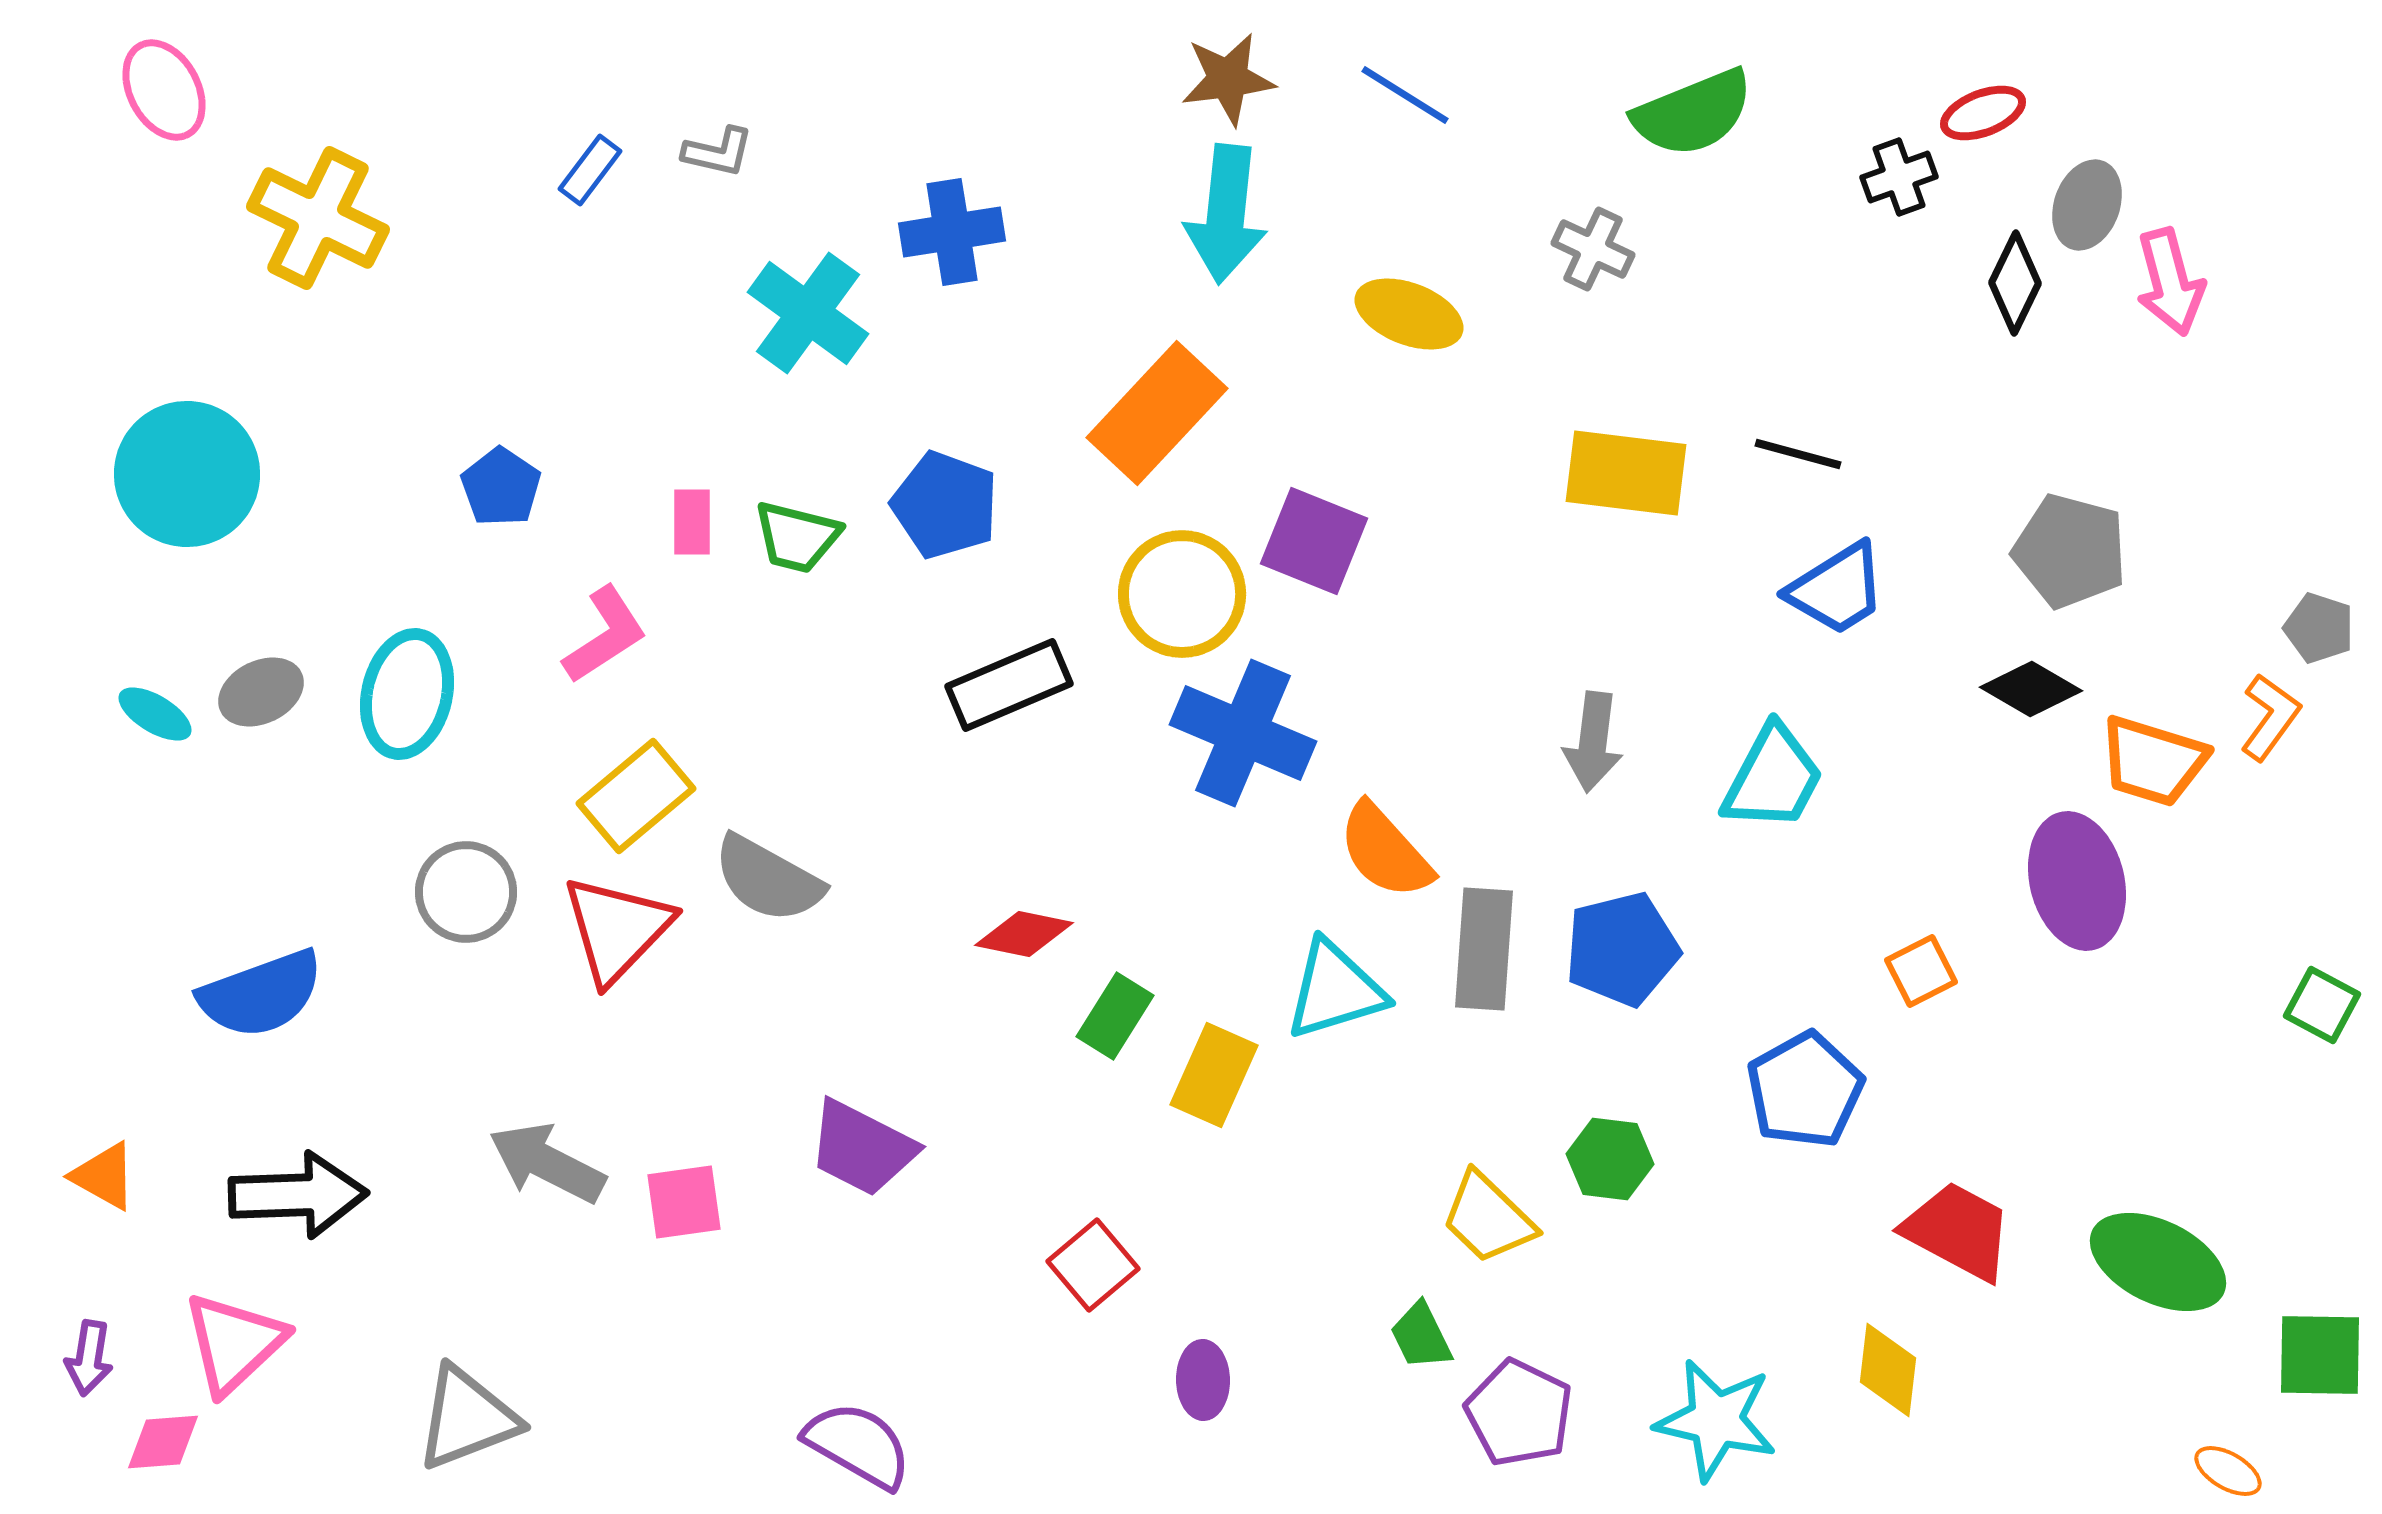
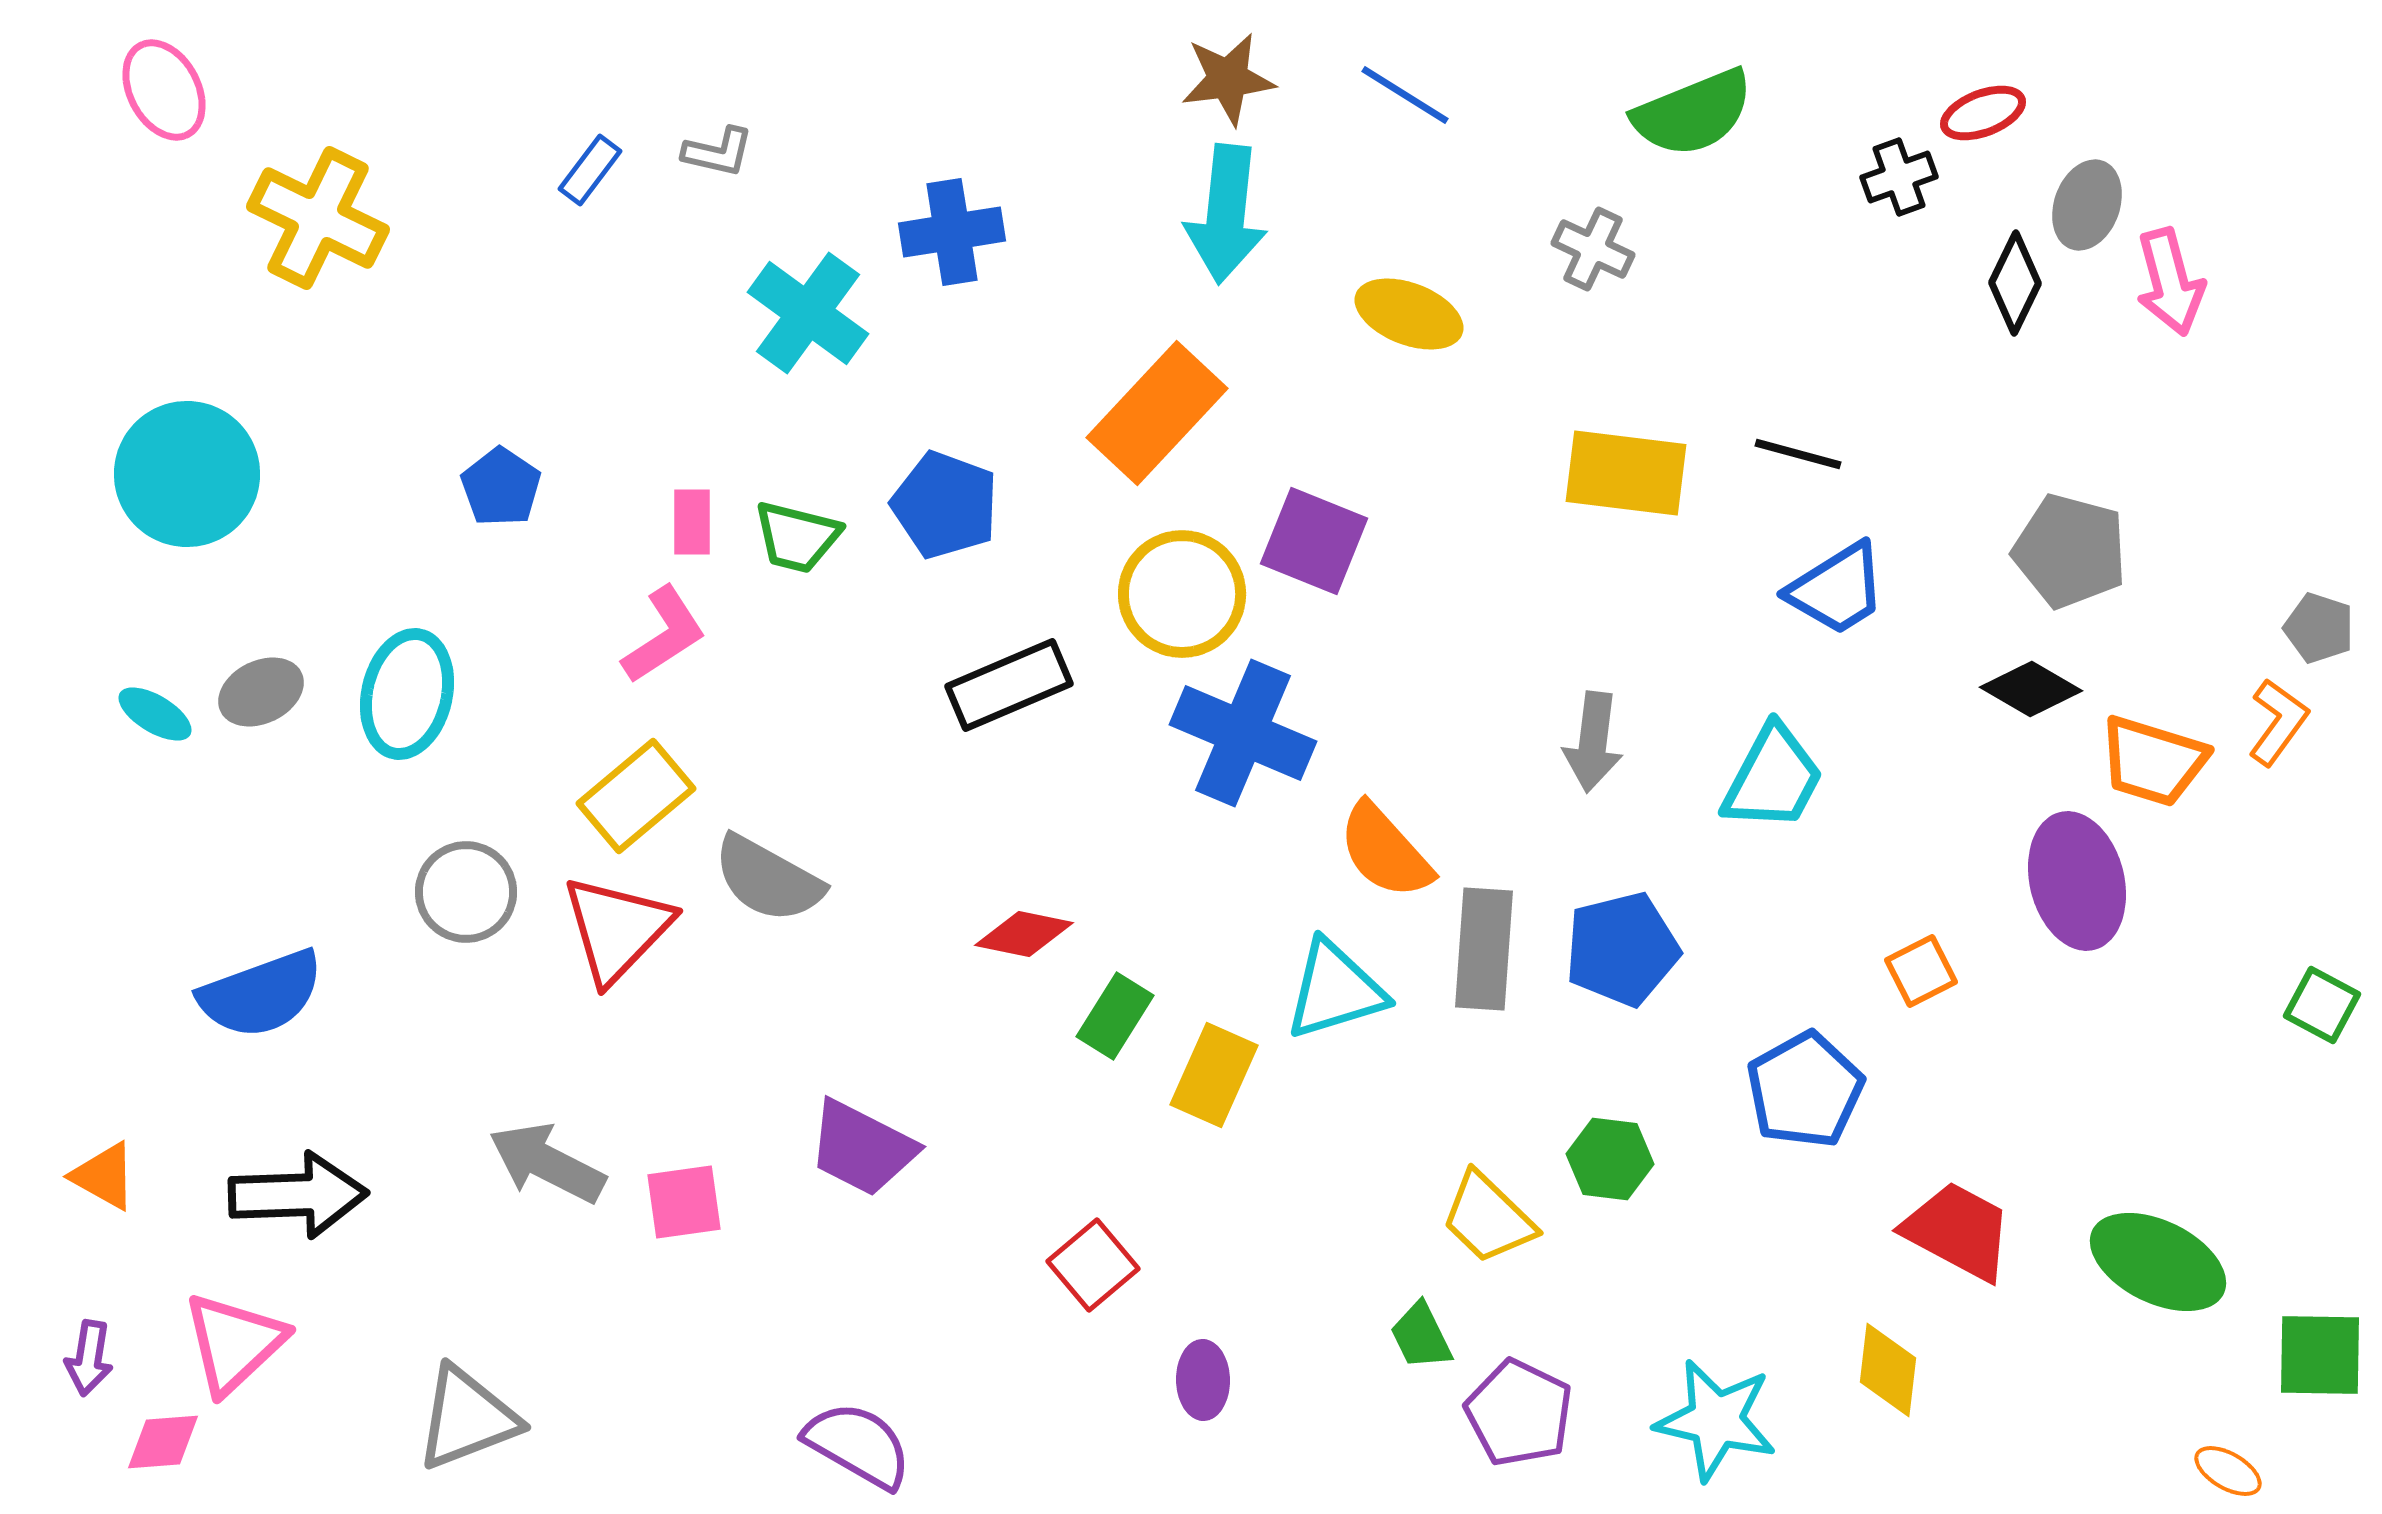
pink L-shape at (605, 635): moved 59 px right
orange L-shape at (2270, 717): moved 8 px right, 5 px down
